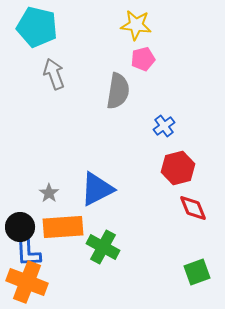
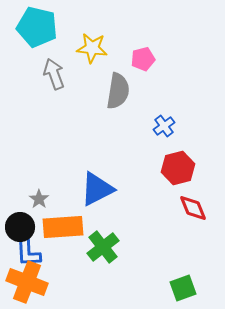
yellow star: moved 44 px left, 23 px down
gray star: moved 10 px left, 6 px down
green cross: rotated 24 degrees clockwise
green square: moved 14 px left, 16 px down
